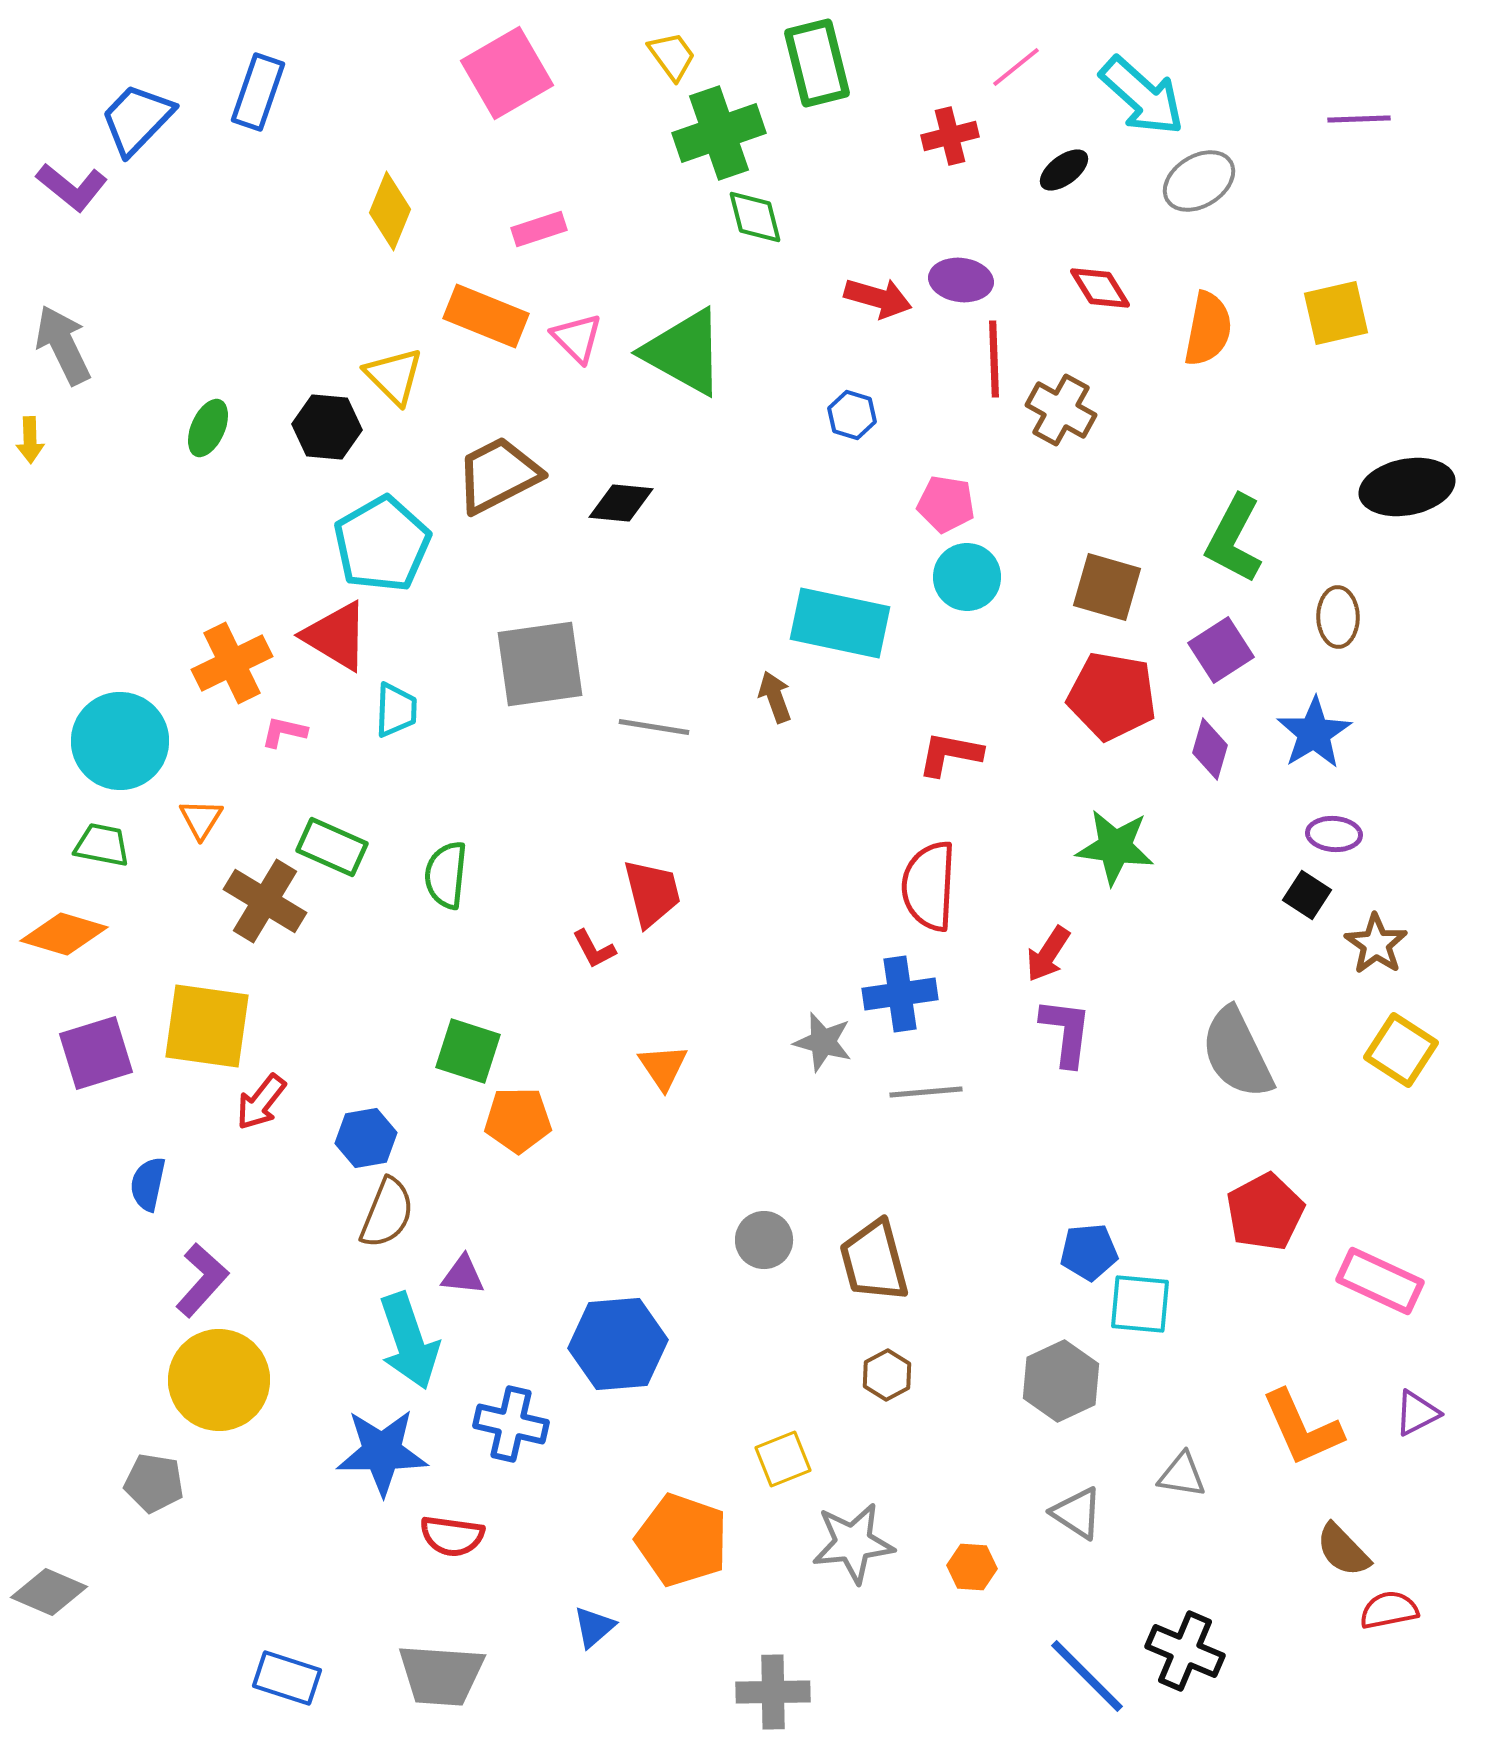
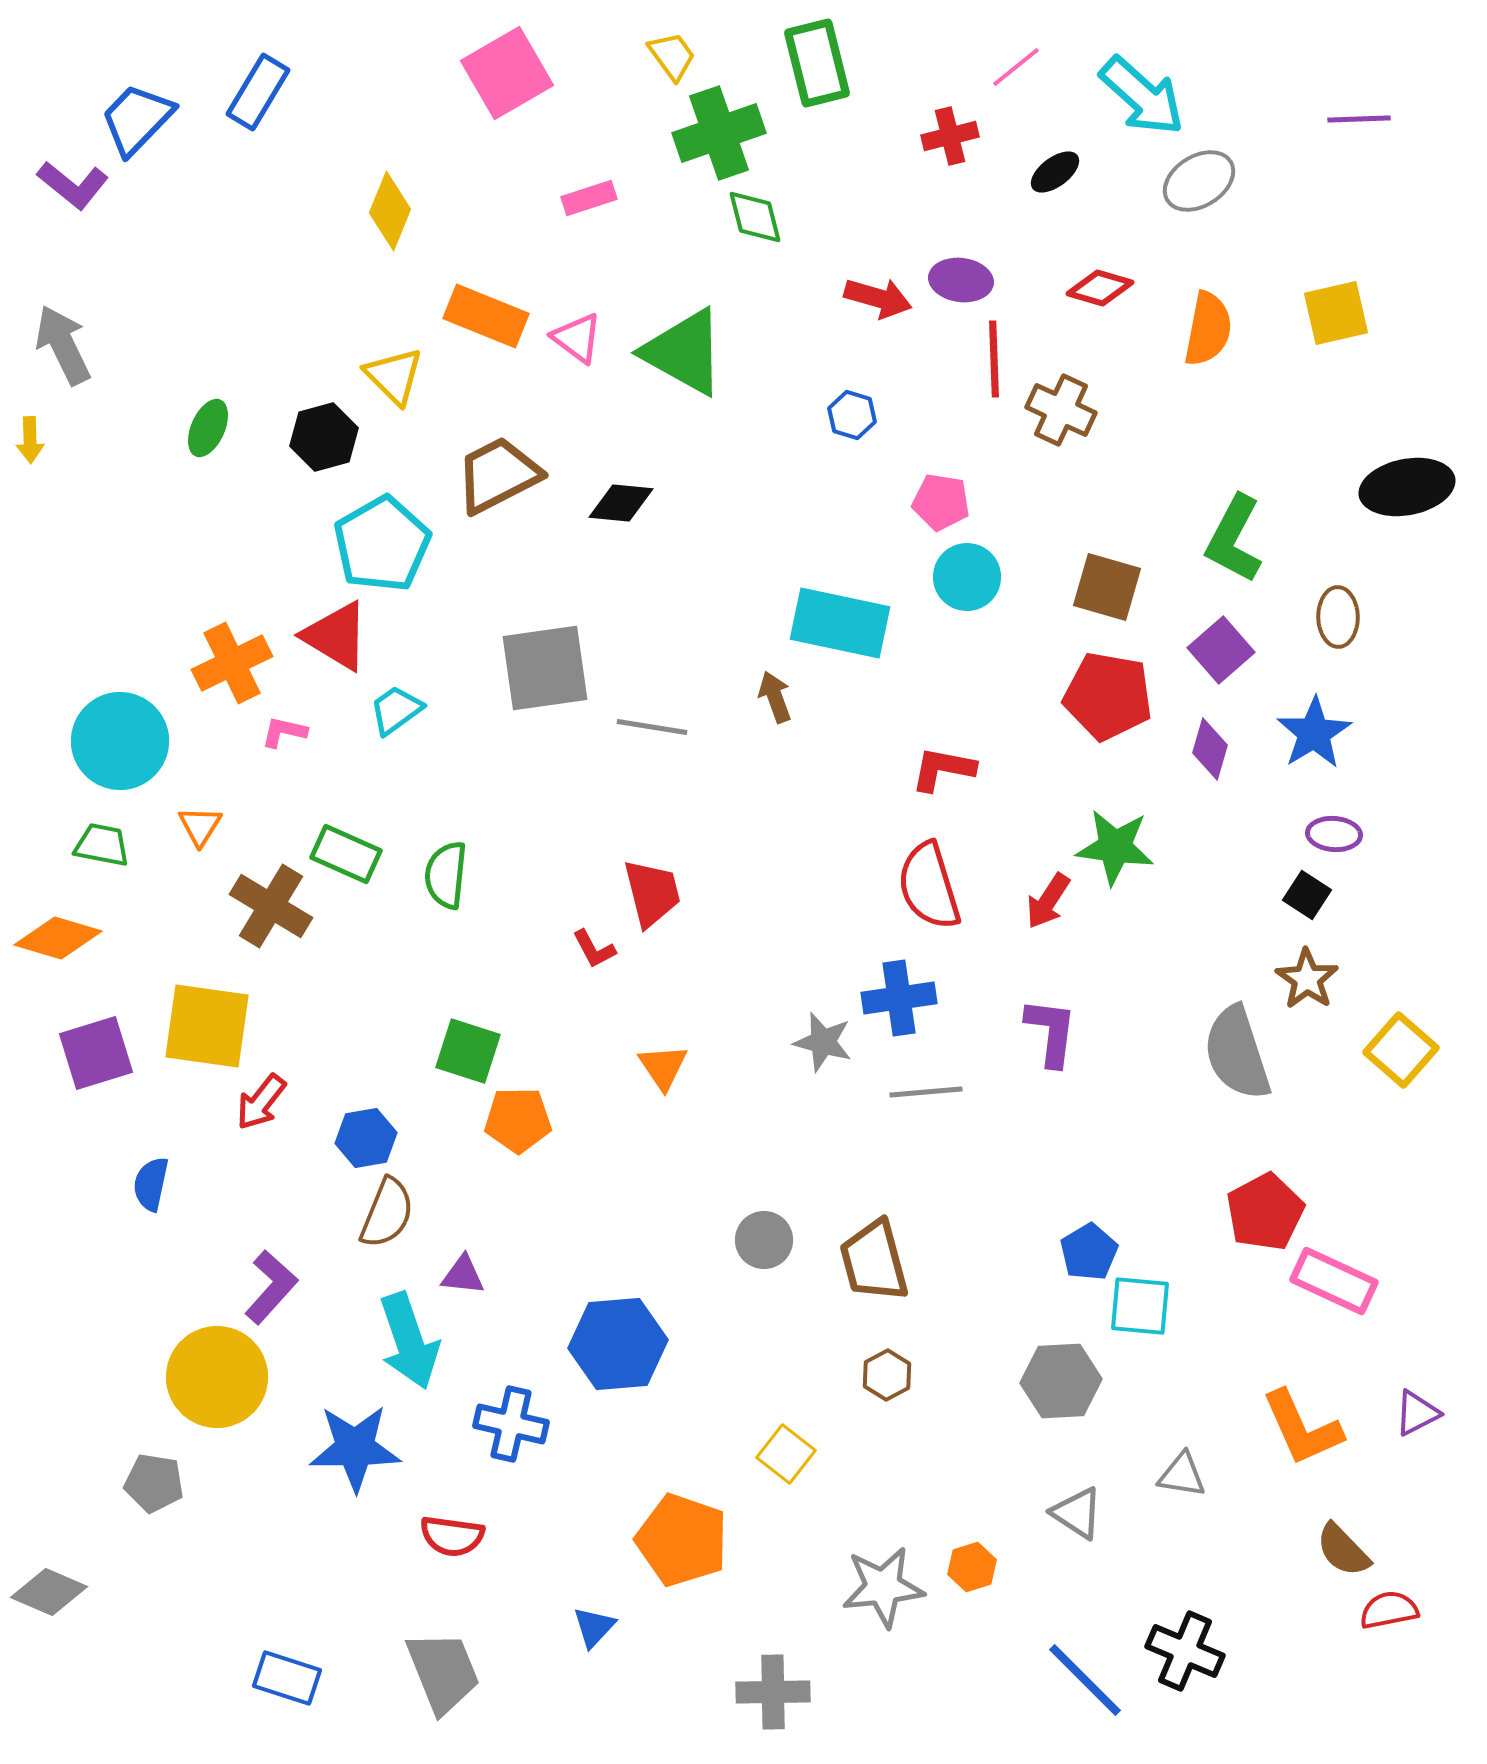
blue rectangle at (258, 92): rotated 12 degrees clockwise
black ellipse at (1064, 170): moved 9 px left, 2 px down
purple L-shape at (72, 187): moved 1 px right, 2 px up
pink rectangle at (539, 229): moved 50 px right, 31 px up
red diamond at (1100, 288): rotated 42 degrees counterclockwise
pink triangle at (577, 338): rotated 8 degrees counterclockwise
brown cross at (1061, 410): rotated 4 degrees counterclockwise
black hexagon at (327, 427): moved 3 px left, 10 px down; rotated 20 degrees counterclockwise
pink pentagon at (946, 504): moved 5 px left, 2 px up
purple square at (1221, 650): rotated 8 degrees counterclockwise
gray square at (540, 664): moved 5 px right, 4 px down
red pentagon at (1112, 696): moved 4 px left
cyan trapezoid at (396, 710): rotated 128 degrees counterclockwise
gray line at (654, 727): moved 2 px left
red L-shape at (950, 754): moved 7 px left, 15 px down
orange triangle at (201, 819): moved 1 px left, 7 px down
green rectangle at (332, 847): moved 14 px right, 7 px down
red semicircle at (929, 886): rotated 20 degrees counterclockwise
brown cross at (265, 901): moved 6 px right, 5 px down
orange diamond at (64, 934): moved 6 px left, 4 px down
brown star at (1376, 944): moved 69 px left, 35 px down
red arrow at (1048, 954): moved 53 px up
blue cross at (900, 994): moved 1 px left, 4 px down
purple L-shape at (1066, 1032): moved 15 px left
yellow square at (1401, 1050): rotated 8 degrees clockwise
gray semicircle at (1237, 1053): rotated 8 degrees clockwise
blue semicircle at (148, 1184): moved 3 px right
blue pentagon at (1089, 1252): rotated 26 degrees counterclockwise
purple L-shape at (202, 1280): moved 69 px right, 7 px down
pink rectangle at (1380, 1281): moved 46 px left
cyan square at (1140, 1304): moved 2 px down
yellow circle at (219, 1380): moved 2 px left, 3 px up
gray hexagon at (1061, 1381): rotated 22 degrees clockwise
blue star at (382, 1452): moved 27 px left, 4 px up
yellow square at (783, 1459): moved 3 px right, 5 px up; rotated 30 degrees counterclockwise
gray star at (853, 1543): moved 30 px right, 44 px down
orange hexagon at (972, 1567): rotated 21 degrees counterclockwise
blue triangle at (594, 1627): rotated 6 degrees counterclockwise
gray trapezoid at (441, 1675): moved 2 px right, 3 px up; rotated 116 degrees counterclockwise
blue line at (1087, 1676): moved 2 px left, 4 px down
